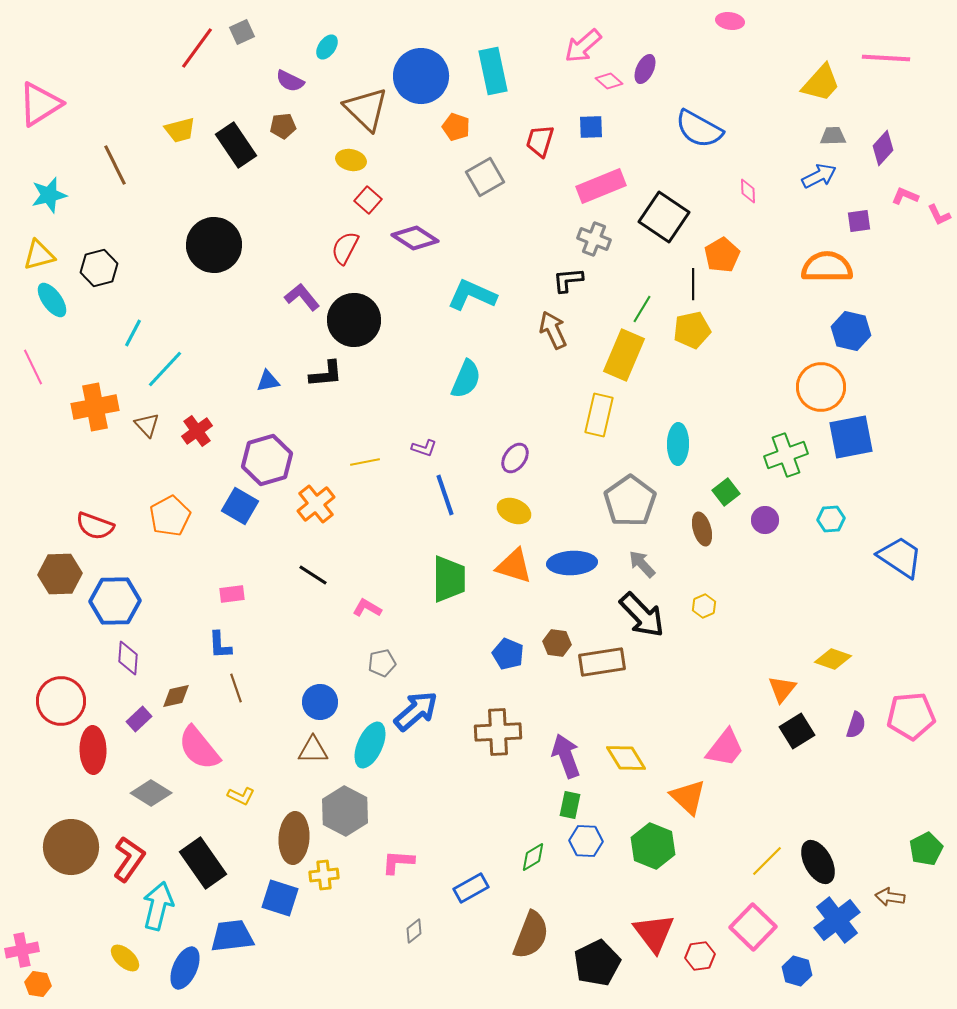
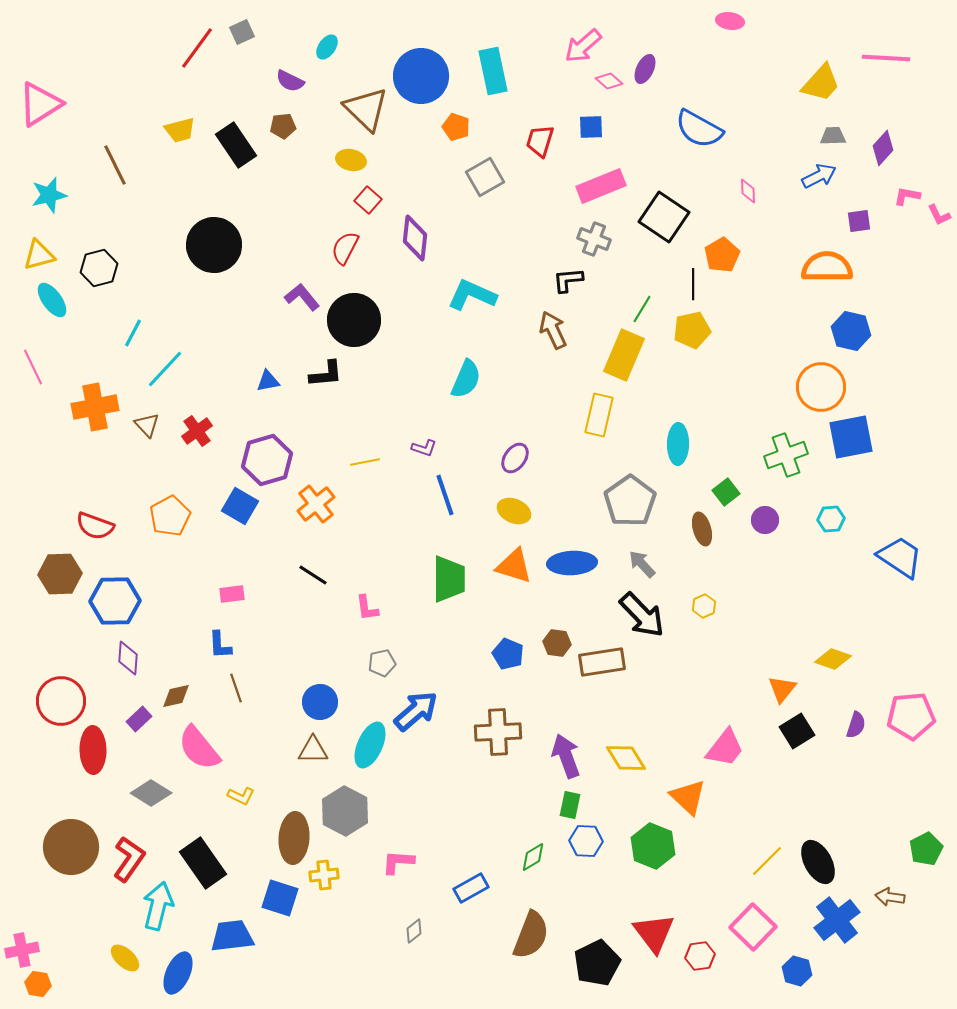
pink L-shape at (905, 196): moved 2 px right; rotated 12 degrees counterclockwise
purple diamond at (415, 238): rotated 63 degrees clockwise
pink L-shape at (367, 608): rotated 128 degrees counterclockwise
blue ellipse at (185, 968): moved 7 px left, 5 px down
